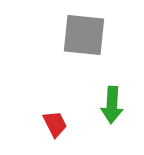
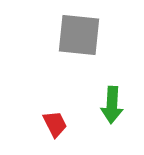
gray square: moved 5 px left
